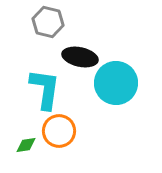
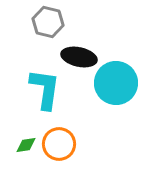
black ellipse: moved 1 px left
orange circle: moved 13 px down
